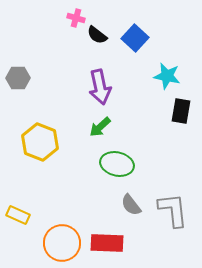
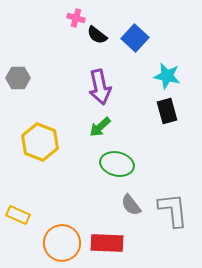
black rectangle: moved 14 px left; rotated 25 degrees counterclockwise
